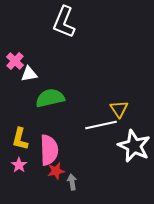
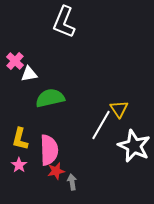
white line: rotated 48 degrees counterclockwise
